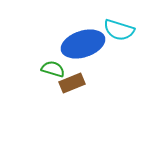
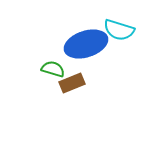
blue ellipse: moved 3 px right
